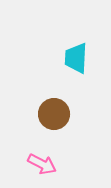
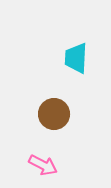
pink arrow: moved 1 px right, 1 px down
